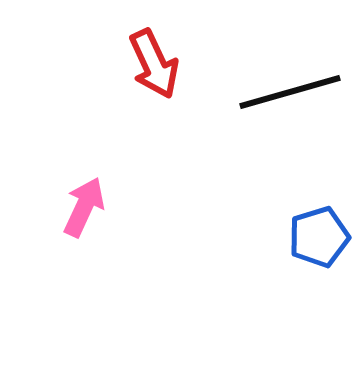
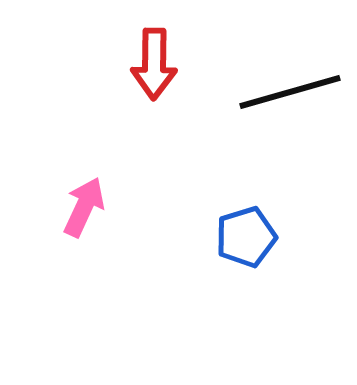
red arrow: rotated 26 degrees clockwise
blue pentagon: moved 73 px left
